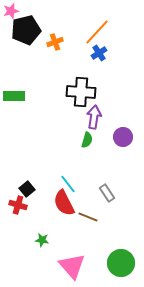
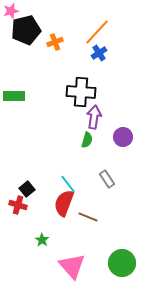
gray rectangle: moved 14 px up
red semicircle: rotated 48 degrees clockwise
green star: rotated 24 degrees clockwise
green circle: moved 1 px right
